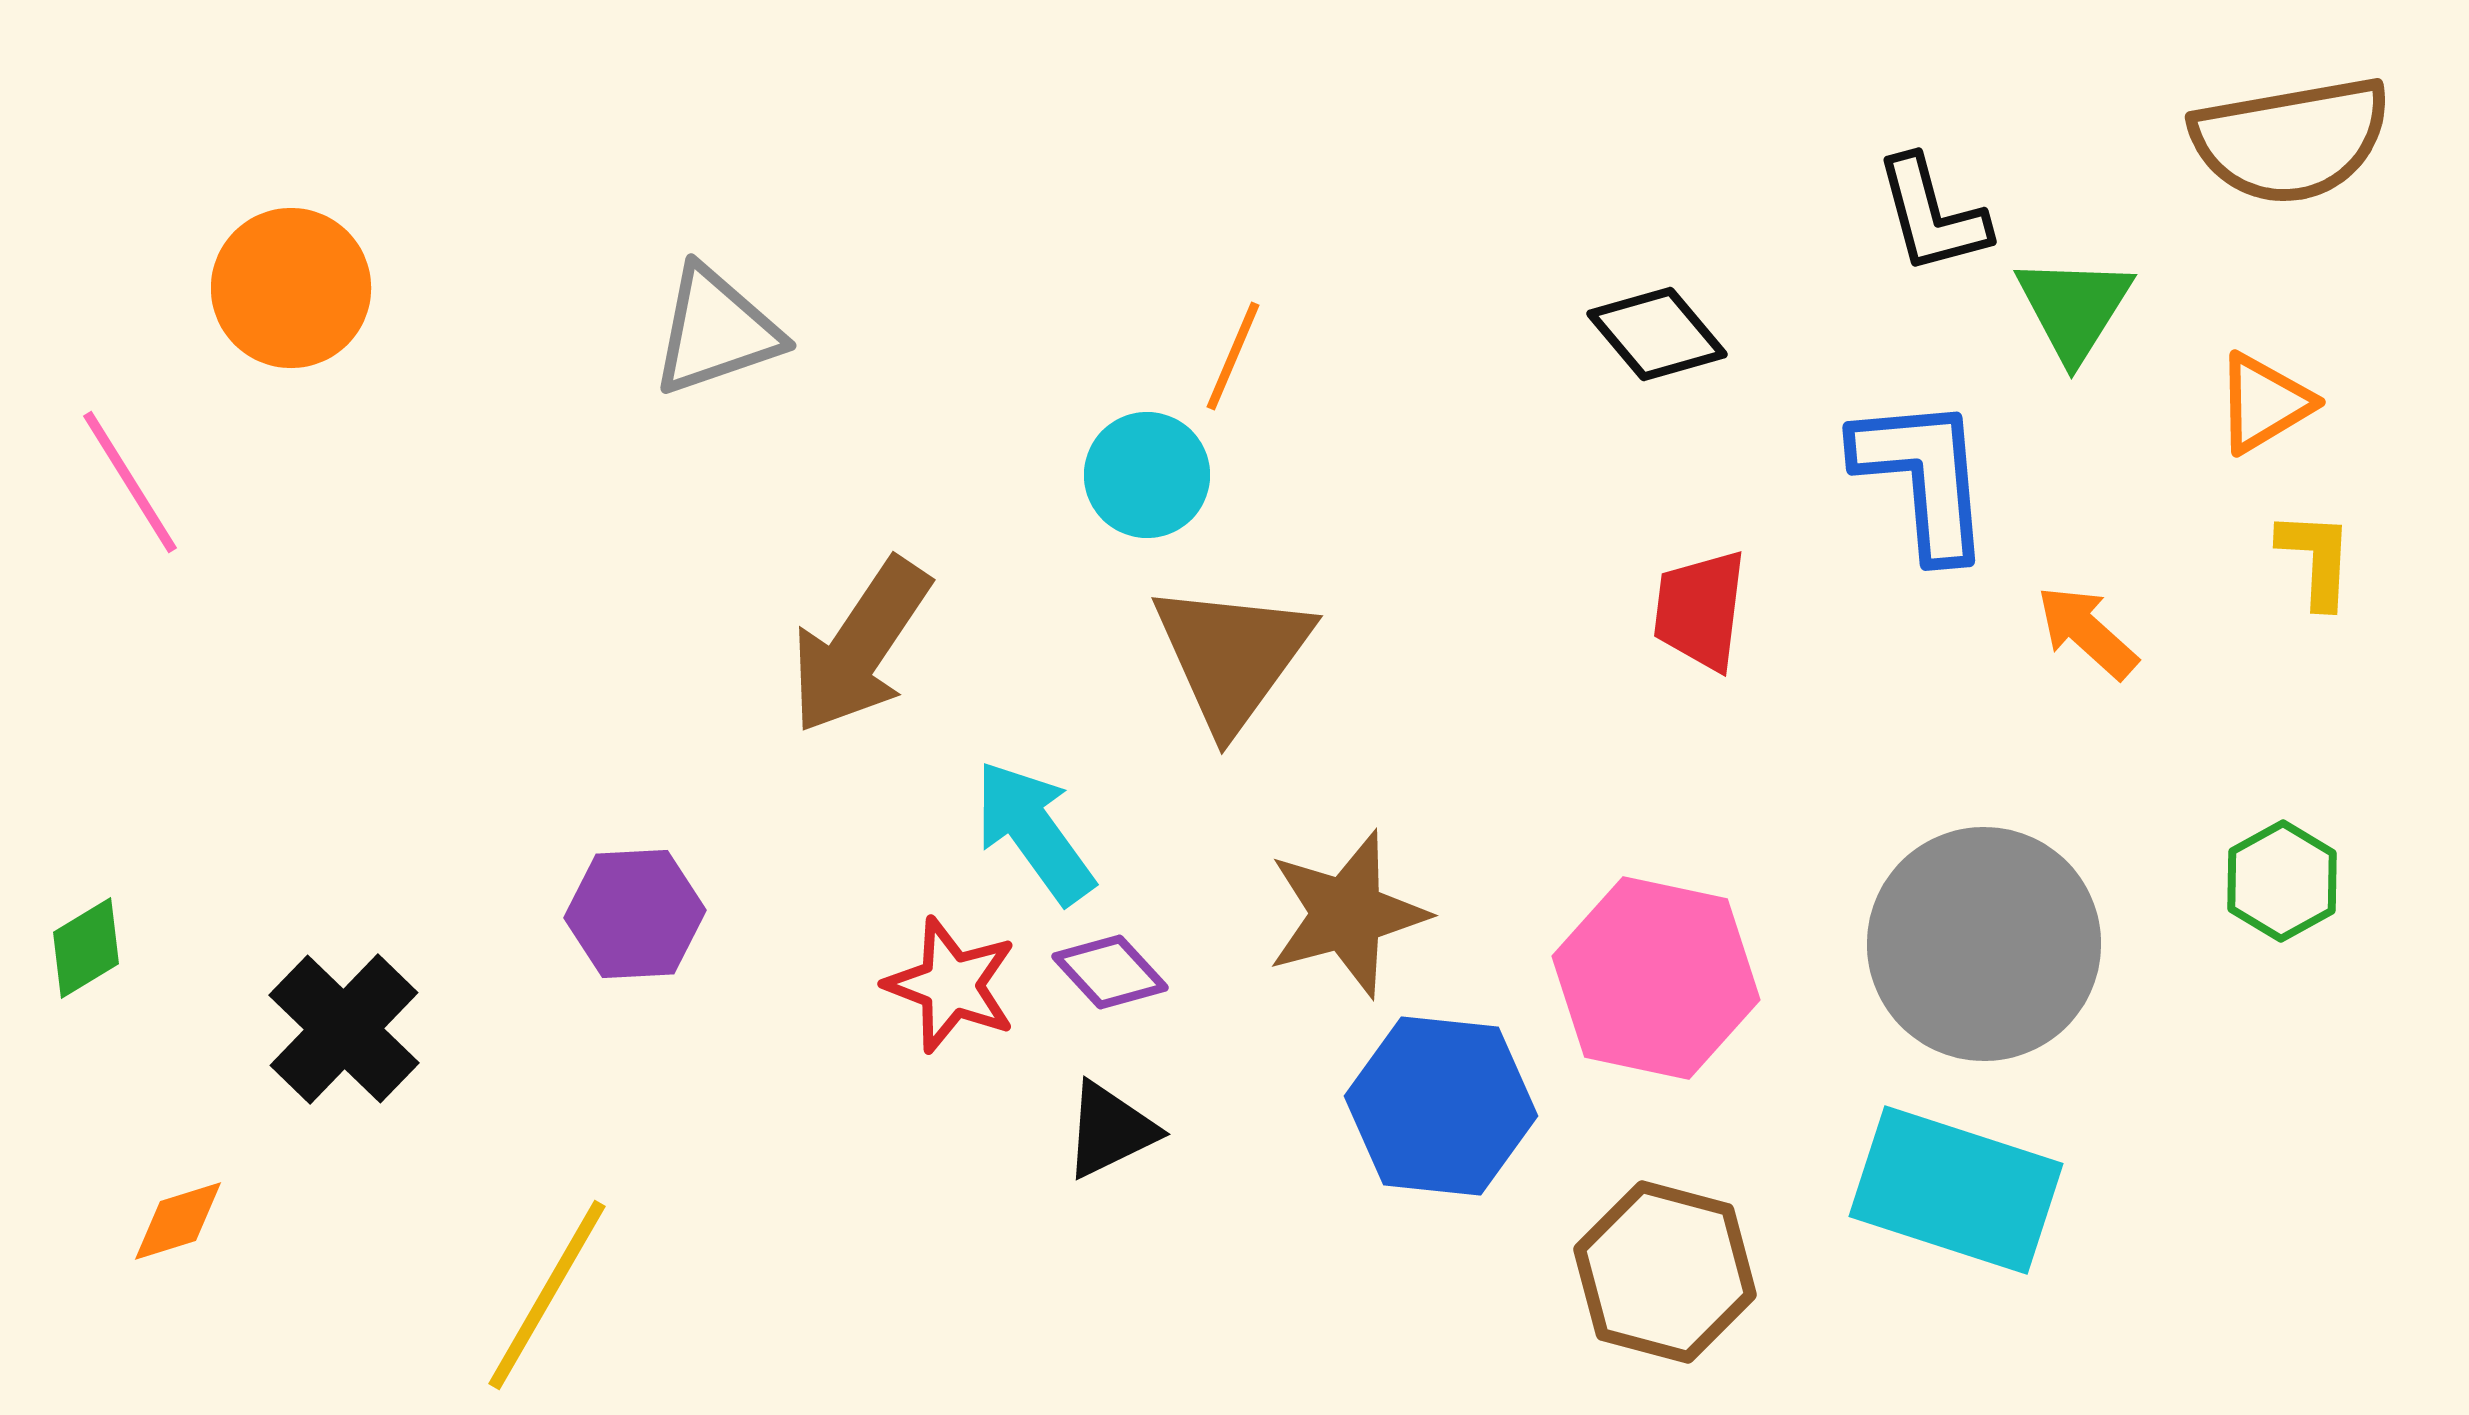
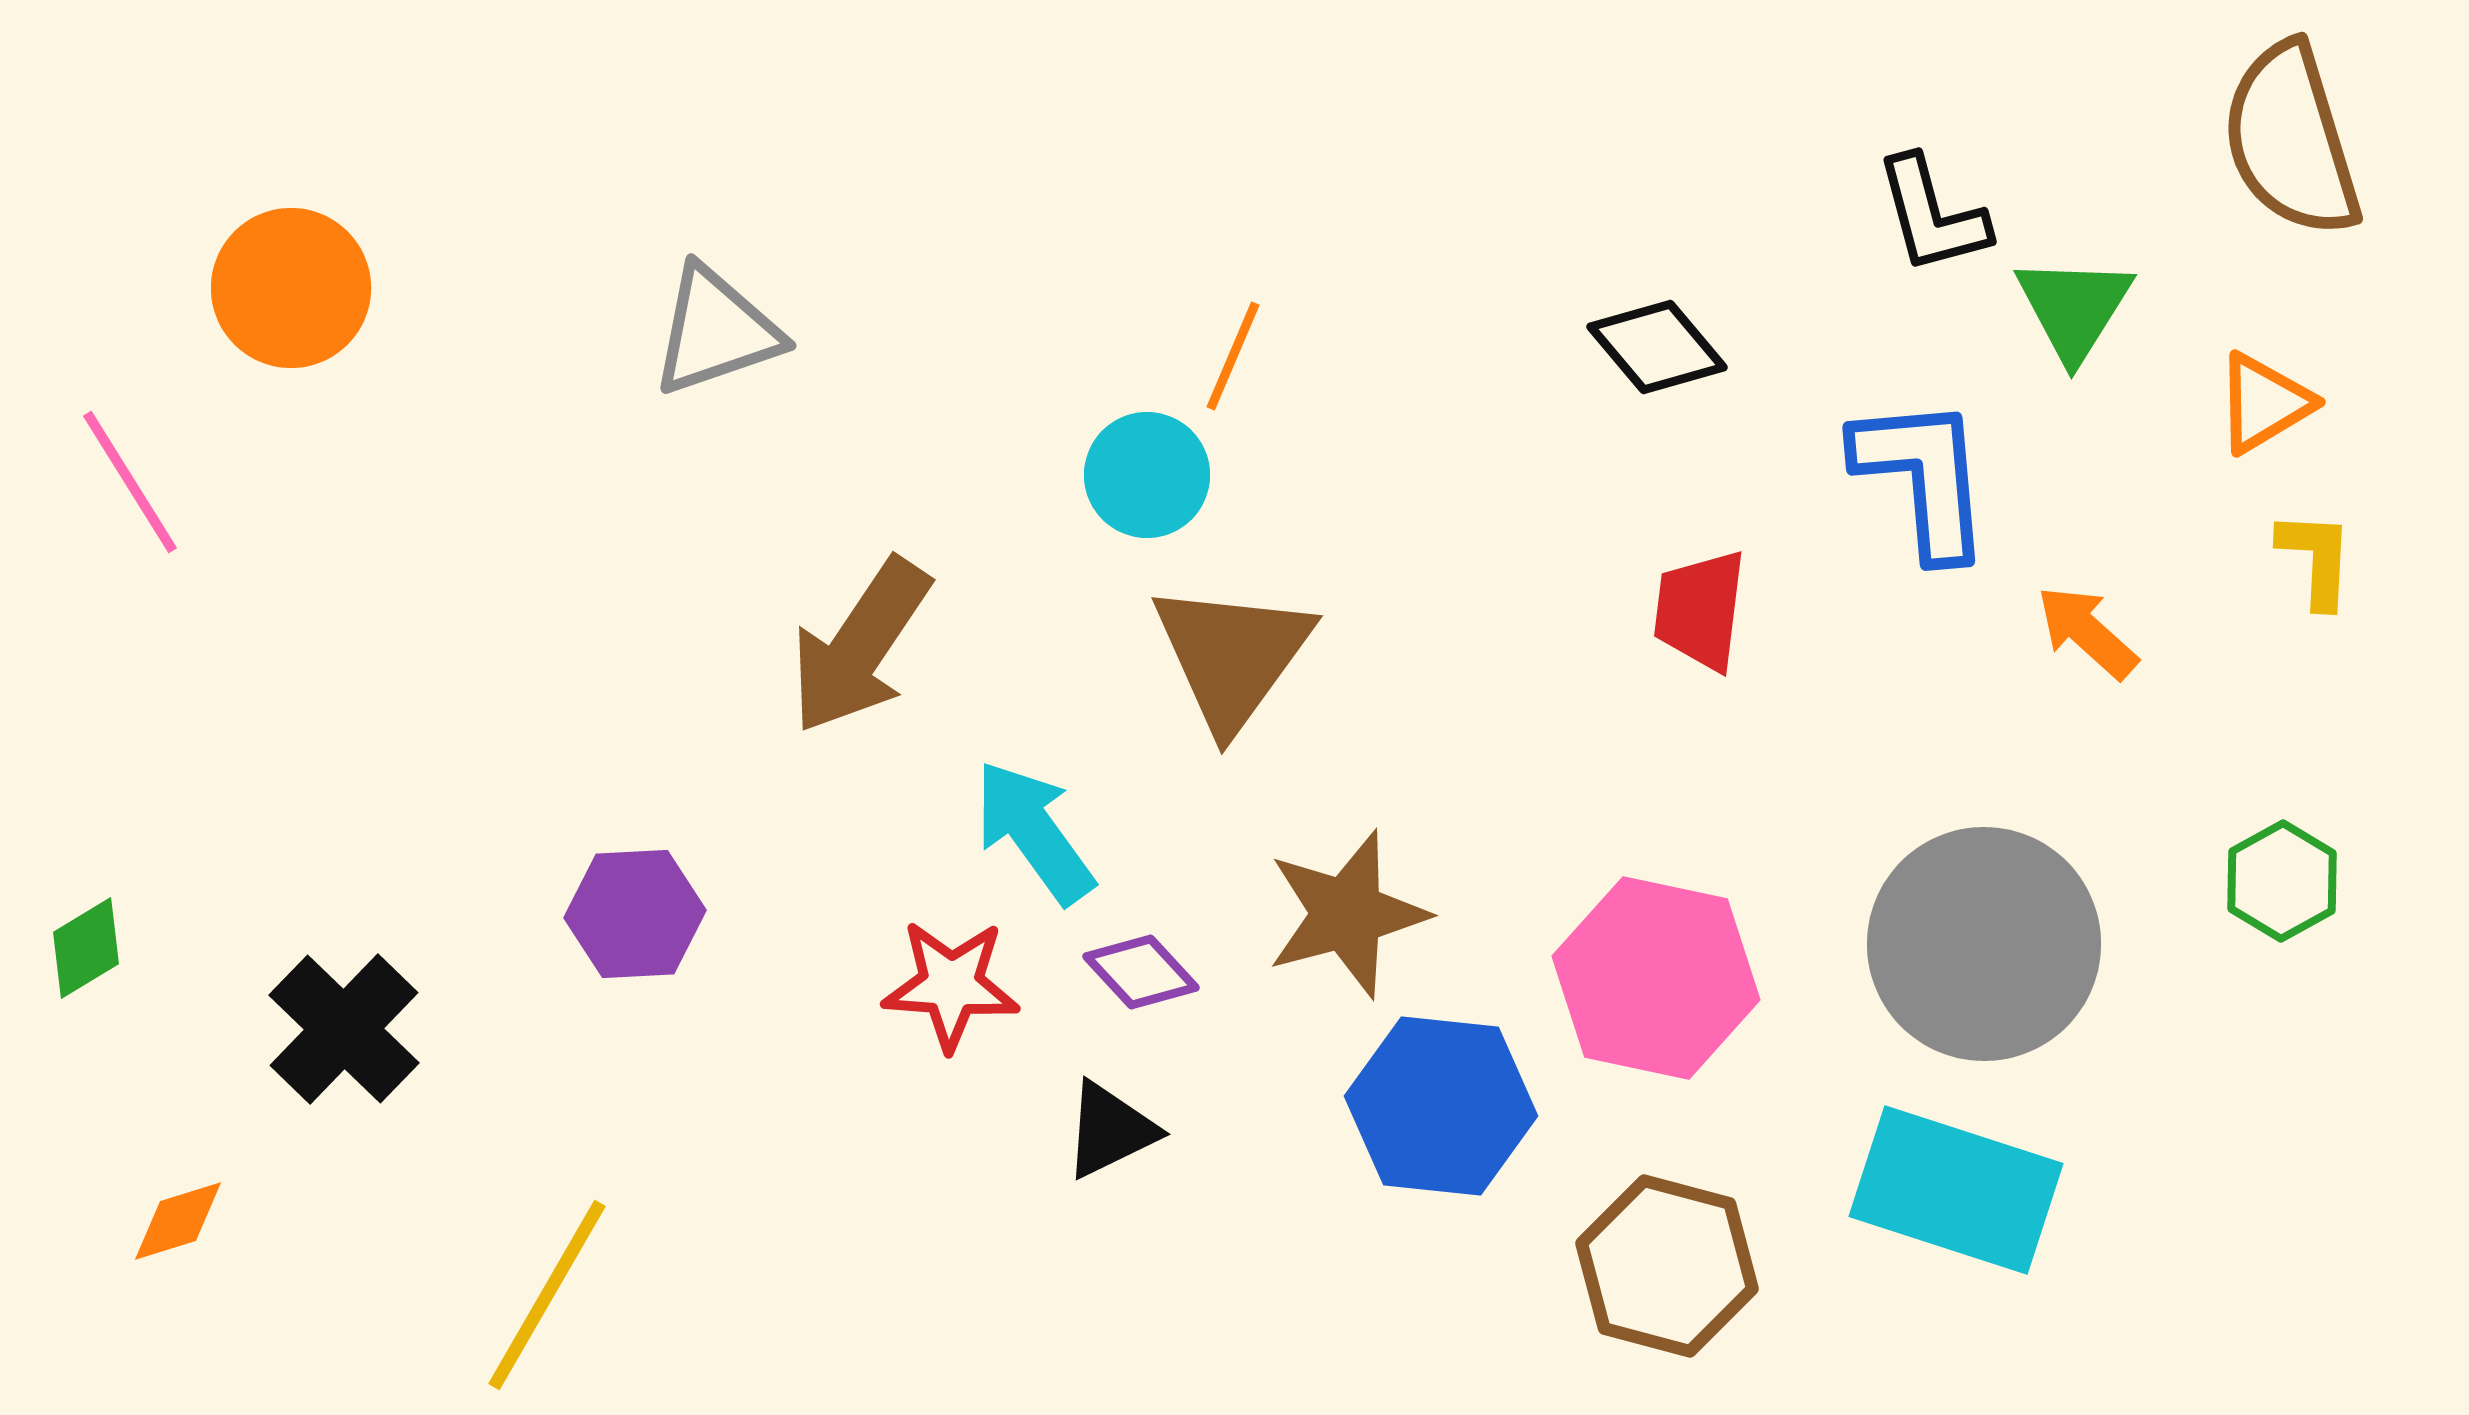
brown semicircle: rotated 83 degrees clockwise
black diamond: moved 13 px down
purple diamond: moved 31 px right
red star: rotated 17 degrees counterclockwise
brown hexagon: moved 2 px right, 6 px up
